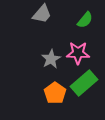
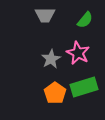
gray trapezoid: moved 3 px right, 1 px down; rotated 50 degrees clockwise
pink star: rotated 25 degrees clockwise
green rectangle: moved 4 px down; rotated 24 degrees clockwise
